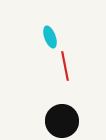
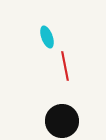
cyan ellipse: moved 3 px left
